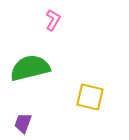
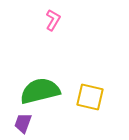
green semicircle: moved 10 px right, 23 px down
